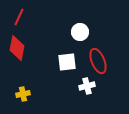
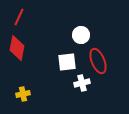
white circle: moved 1 px right, 3 px down
white cross: moved 5 px left, 3 px up
